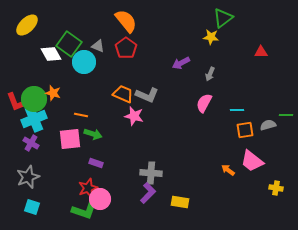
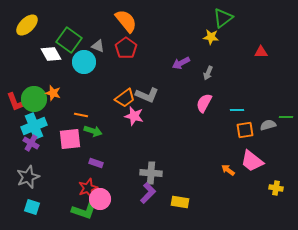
green square: moved 4 px up
gray arrow: moved 2 px left, 1 px up
orange trapezoid: moved 2 px right, 4 px down; rotated 120 degrees clockwise
green line: moved 2 px down
cyan cross: moved 7 px down
green arrow: moved 3 px up
